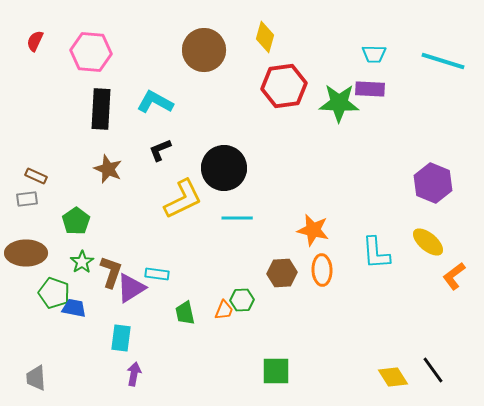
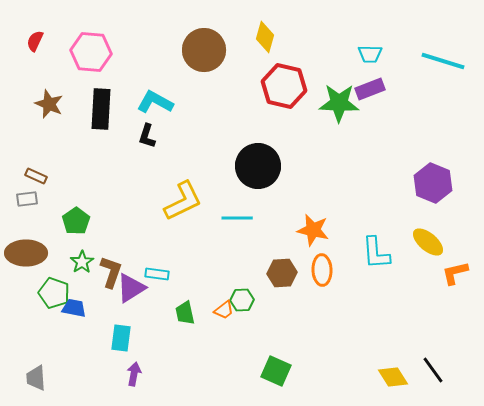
cyan trapezoid at (374, 54): moved 4 px left
red hexagon at (284, 86): rotated 21 degrees clockwise
purple rectangle at (370, 89): rotated 24 degrees counterclockwise
black L-shape at (160, 150): moved 13 px left, 14 px up; rotated 50 degrees counterclockwise
black circle at (224, 168): moved 34 px right, 2 px up
brown star at (108, 169): moved 59 px left, 65 px up
yellow L-shape at (183, 199): moved 2 px down
orange L-shape at (454, 276): moved 1 px right, 3 px up; rotated 24 degrees clockwise
orange trapezoid at (224, 310): rotated 30 degrees clockwise
green square at (276, 371): rotated 24 degrees clockwise
